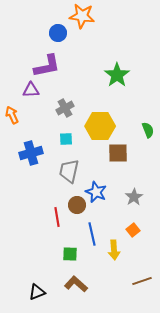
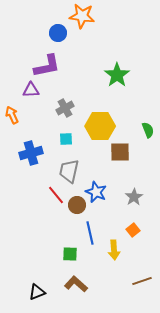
brown square: moved 2 px right, 1 px up
red line: moved 1 px left, 22 px up; rotated 30 degrees counterclockwise
blue line: moved 2 px left, 1 px up
